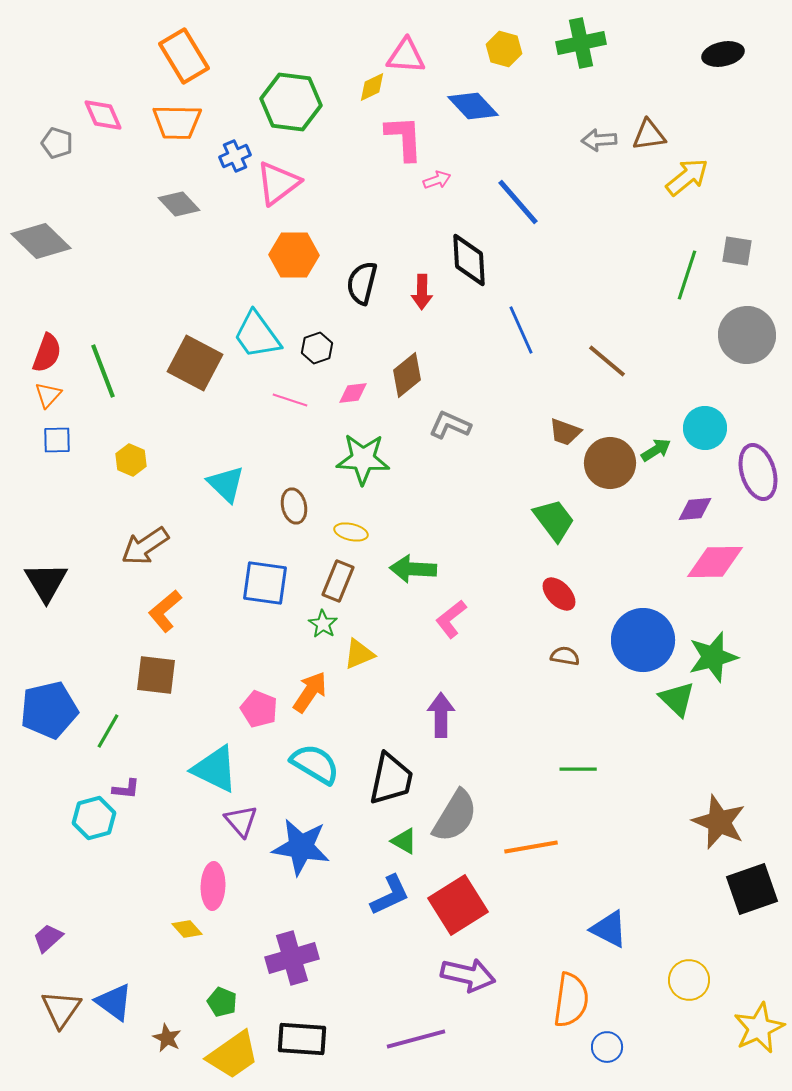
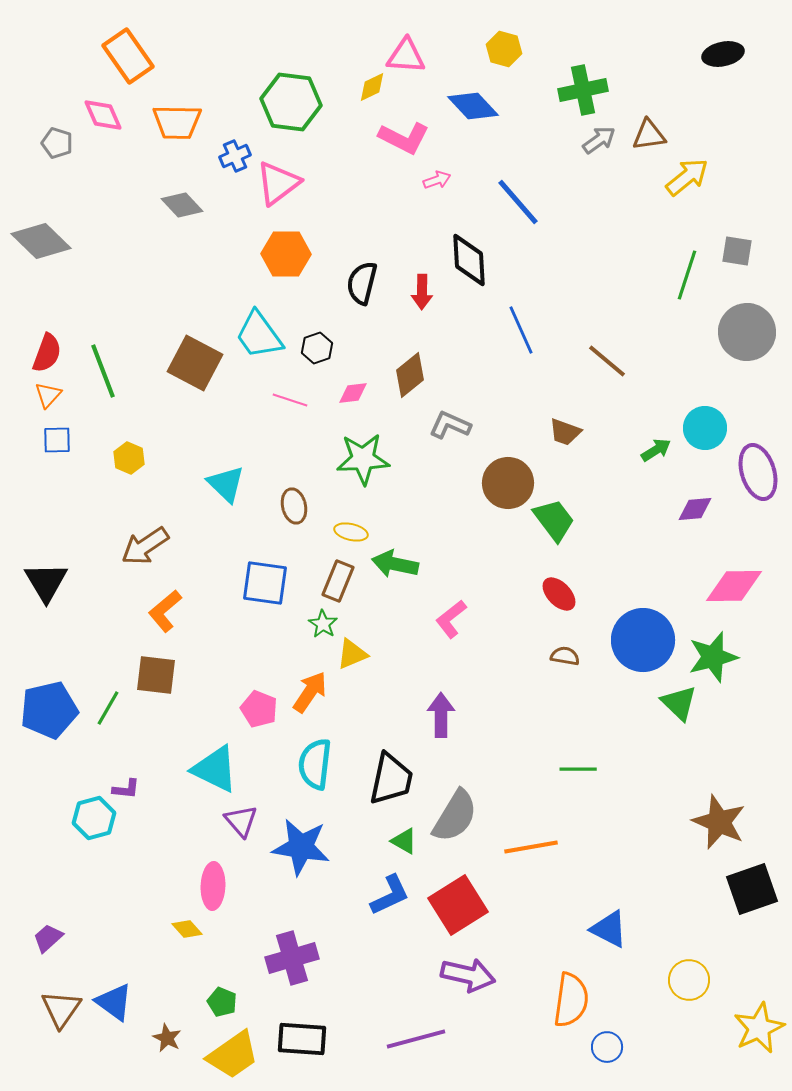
green cross at (581, 43): moved 2 px right, 47 px down
orange rectangle at (184, 56): moved 56 px left; rotated 4 degrees counterclockwise
pink L-shape at (404, 138): rotated 120 degrees clockwise
gray arrow at (599, 140): rotated 148 degrees clockwise
gray diamond at (179, 204): moved 3 px right, 1 px down
orange hexagon at (294, 255): moved 8 px left, 1 px up
cyan trapezoid at (257, 335): moved 2 px right
gray circle at (747, 335): moved 3 px up
brown diamond at (407, 375): moved 3 px right
green star at (363, 459): rotated 6 degrees counterclockwise
yellow hexagon at (131, 460): moved 2 px left, 2 px up
brown circle at (610, 463): moved 102 px left, 20 px down
pink diamond at (715, 562): moved 19 px right, 24 px down
green arrow at (413, 569): moved 18 px left, 5 px up; rotated 9 degrees clockwise
yellow triangle at (359, 654): moved 7 px left
green triangle at (677, 699): moved 2 px right, 4 px down
green line at (108, 731): moved 23 px up
cyan semicircle at (315, 764): rotated 114 degrees counterclockwise
